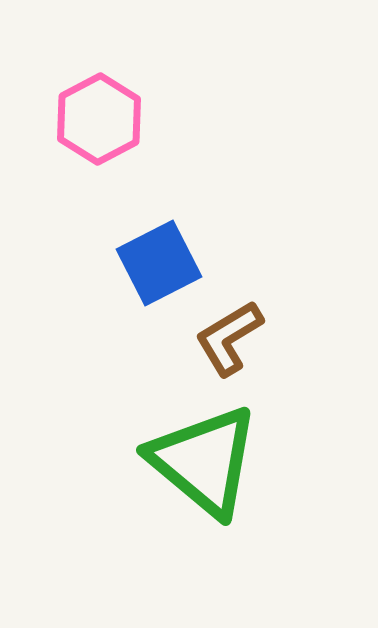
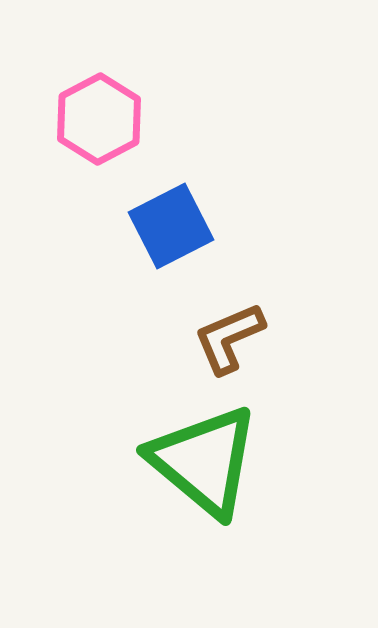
blue square: moved 12 px right, 37 px up
brown L-shape: rotated 8 degrees clockwise
